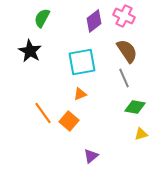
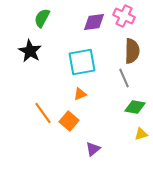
purple diamond: moved 1 px down; rotated 30 degrees clockwise
brown semicircle: moved 5 px right; rotated 35 degrees clockwise
purple triangle: moved 2 px right, 7 px up
